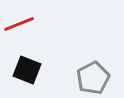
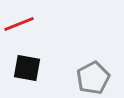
black square: moved 2 px up; rotated 12 degrees counterclockwise
